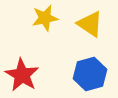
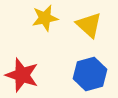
yellow triangle: moved 1 px left, 1 px down; rotated 8 degrees clockwise
red star: rotated 12 degrees counterclockwise
